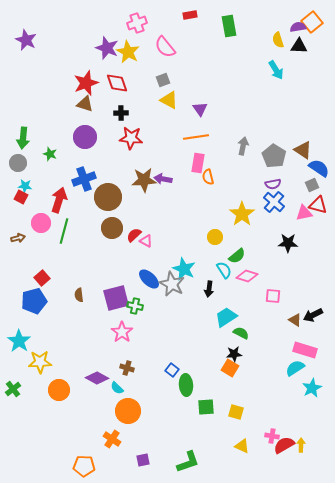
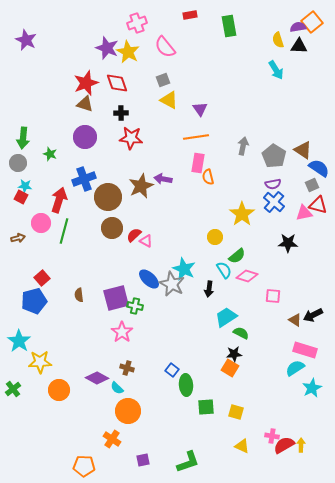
brown star at (144, 180): moved 3 px left, 6 px down; rotated 20 degrees counterclockwise
